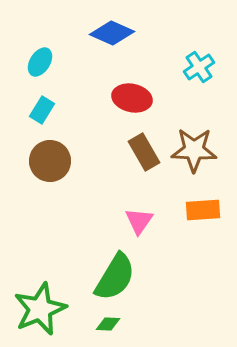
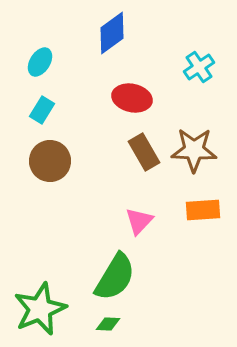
blue diamond: rotated 60 degrees counterclockwise
pink triangle: rotated 8 degrees clockwise
